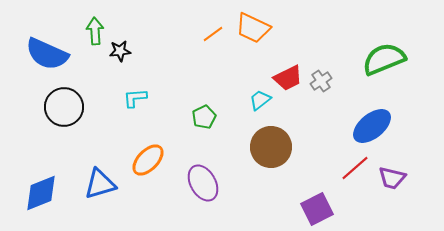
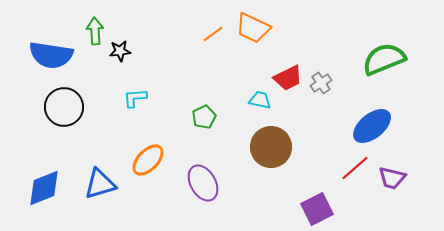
blue semicircle: moved 4 px right, 1 px down; rotated 15 degrees counterclockwise
gray cross: moved 2 px down
cyan trapezoid: rotated 50 degrees clockwise
blue diamond: moved 3 px right, 5 px up
